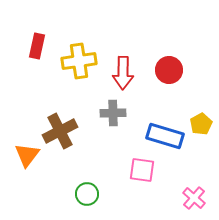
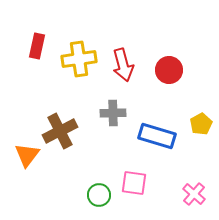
yellow cross: moved 2 px up
red arrow: moved 8 px up; rotated 16 degrees counterclockwise
blue rectangle: moved 8 px left
pink square: moved 8 px left, 13 px down
green circle: moved 12 px right, 1 px down
pink cross: moved 4 px up
